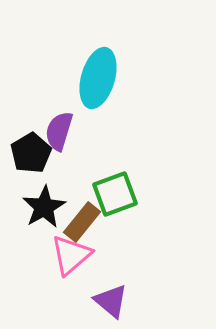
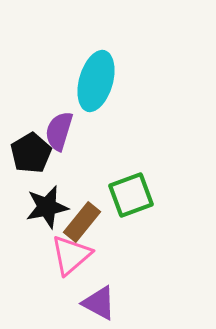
cyan ellipse: moved 2 px left, 3 px down
green square: moved 16 px right, 1 px down
black star: moved 3 px right; rotated 18 degrees clockwise
purple triangle: moved 12 px left, 2 px down; rotated 12 degrees counterclockwise
